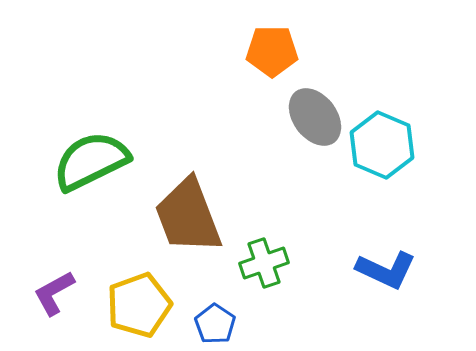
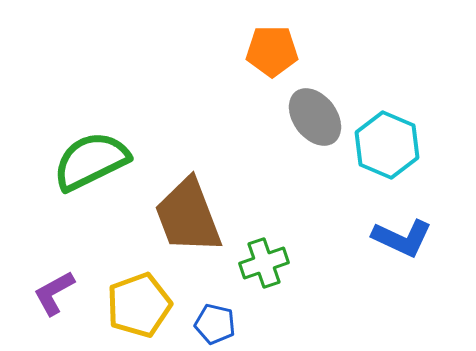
cyan hexagon: moved 5 px right
blue L-shape: moved 16 px right, 32 px up
blue pentagon: rotated 21 degrees counterclockwise
